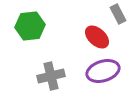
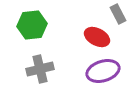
green hexagon: moved 2 px right, 1 px up
red ellipse: rotated 15 degrees counterclockwise
gray cross: moved 11 px left, 7 px up
